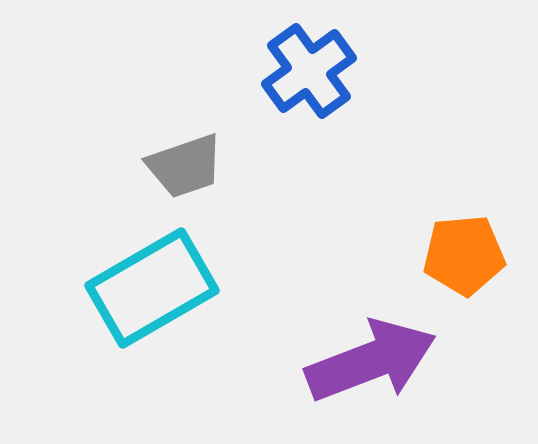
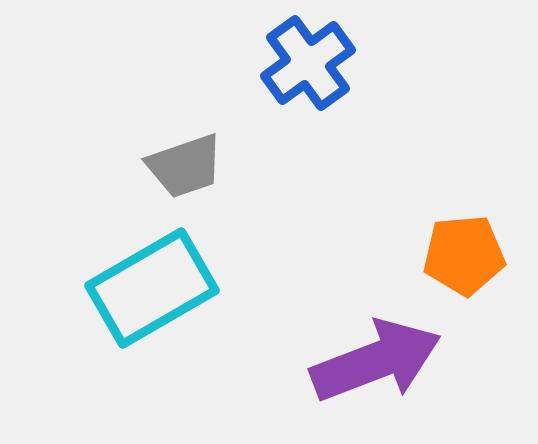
blue cross: moved 1 px left, 8 px up
purple arrow: moved 5 px right
